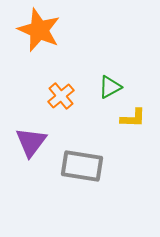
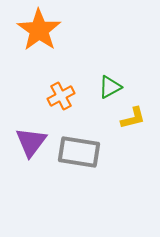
orange star: rotated 12 degrees clockwise
orange cross: rotated 12 degrees clockwise
yellow L-shape: rotated 16 degrees counterclockwise
gray rectangle: moved 3 px left, 14 px up
